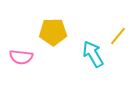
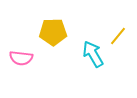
pink semicircle: moved 1 px down
